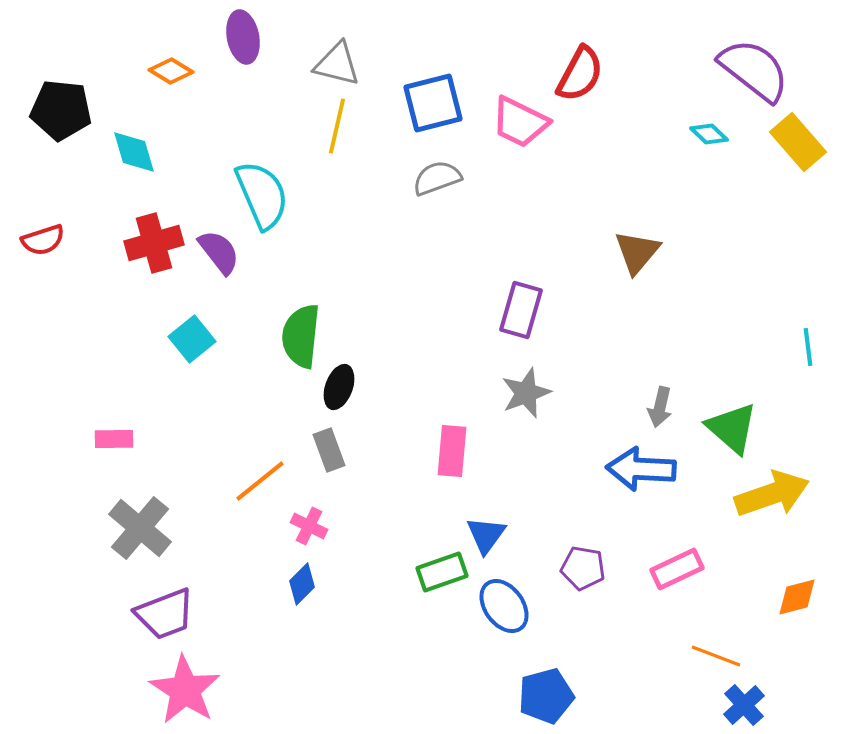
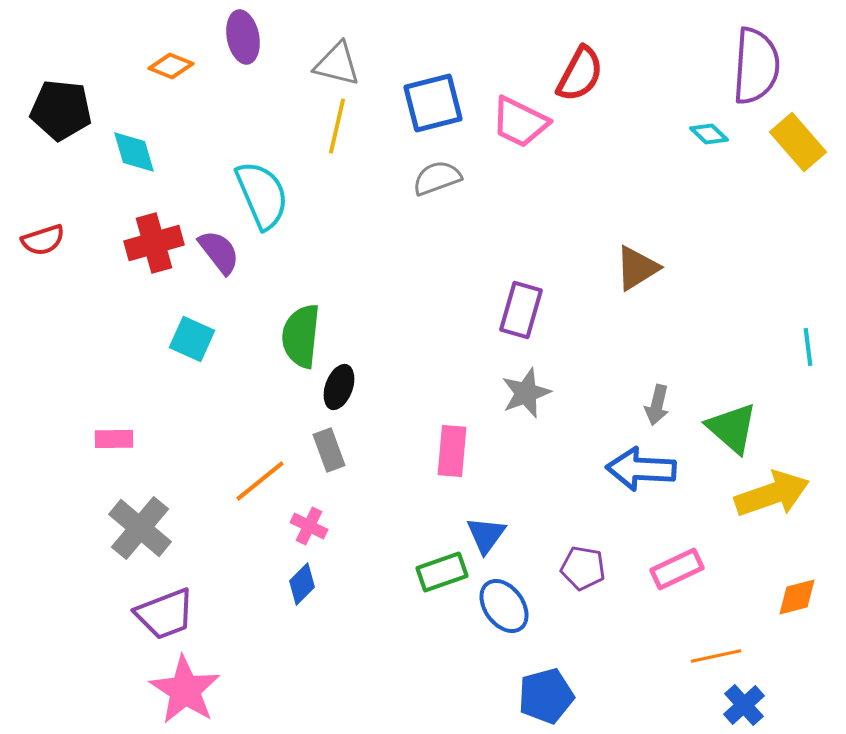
purple semicircle at (754, 70): moved 2 px right, 4 px up; rotated 56 degrees clockwise
orange diamond at (171, 71): moved 5 px up; rotated 9 degrees counterclockwise
brown triangle at (637, 252): moved 16 px down; rotated 18 degrees clockwise
cyan square at (192, 339): rotated 27 degrees counterclockwise
gray arrow at (660, 407): moved 3 px left, 2 px up
orange line at (716, 656): rotated 33 degrees counterclockwise
